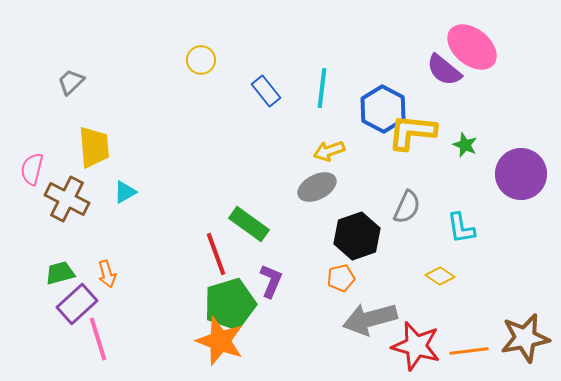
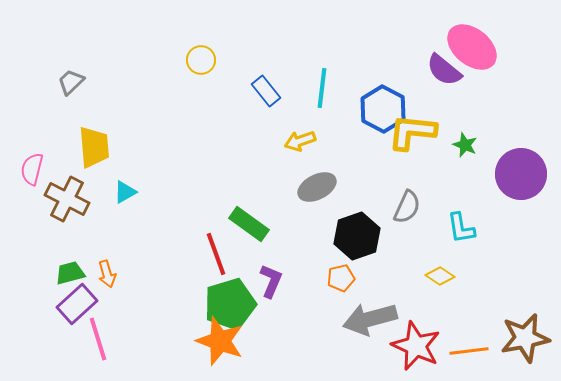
yellow arrow: moved 29 px left, 10 px up
green trapezoid: moved 10 px right
red star: rotated 9 degrees clockwise
